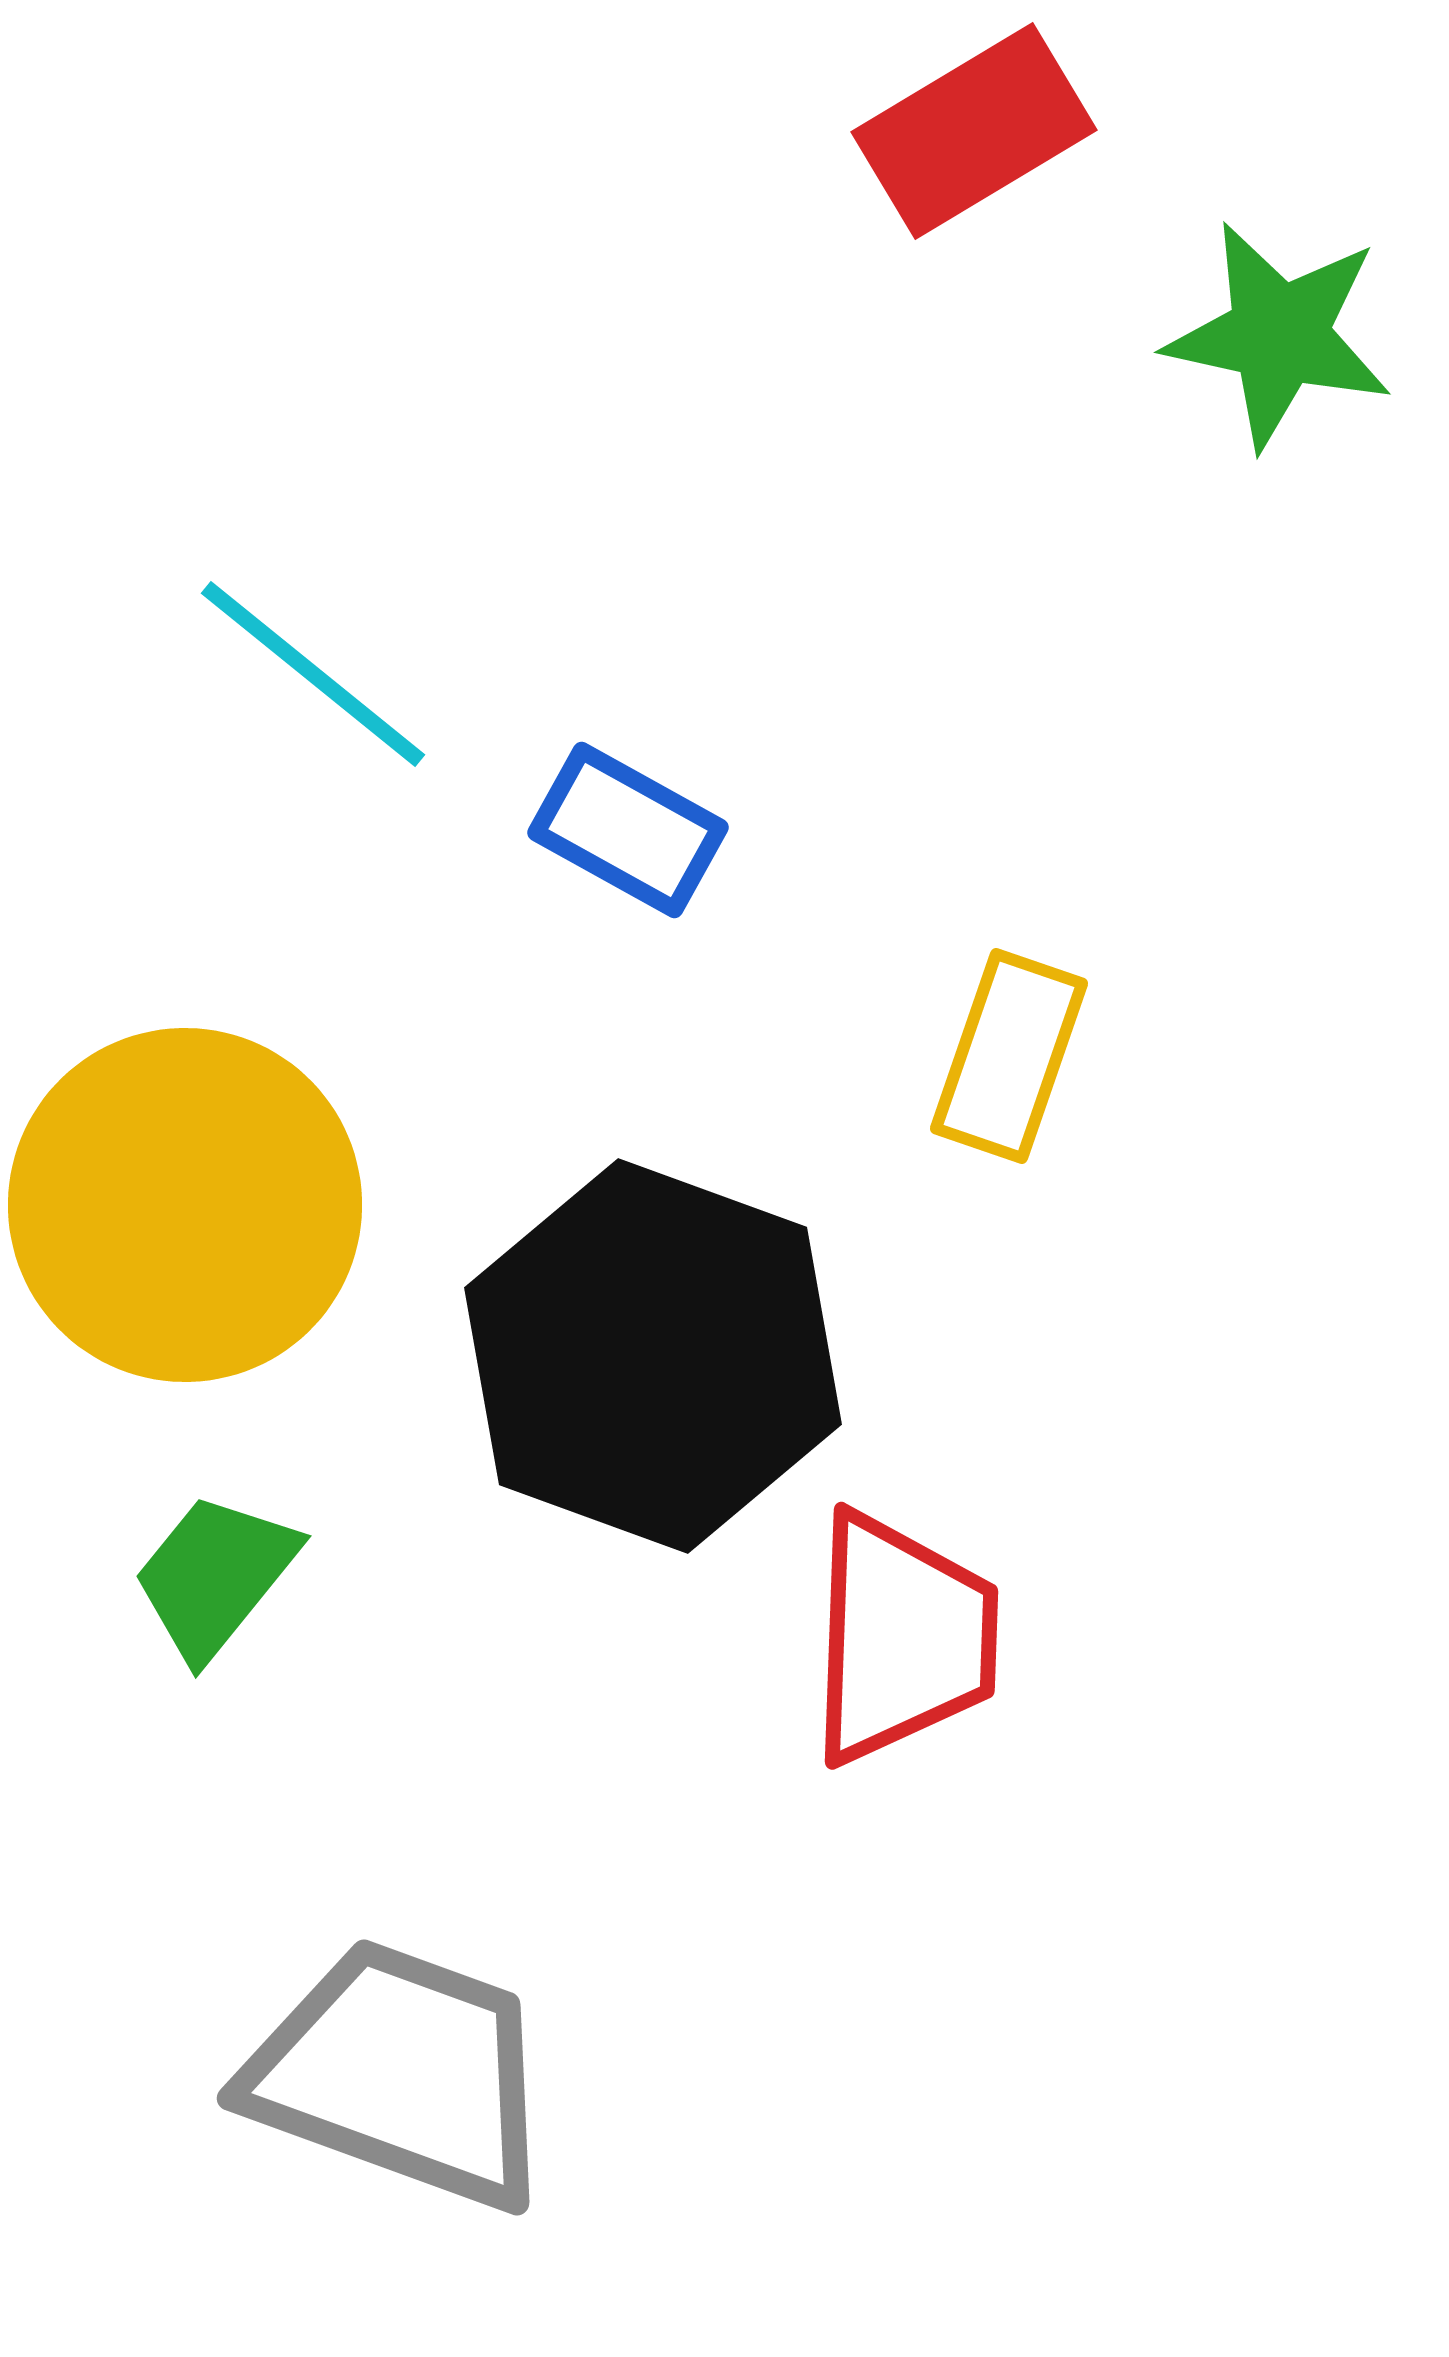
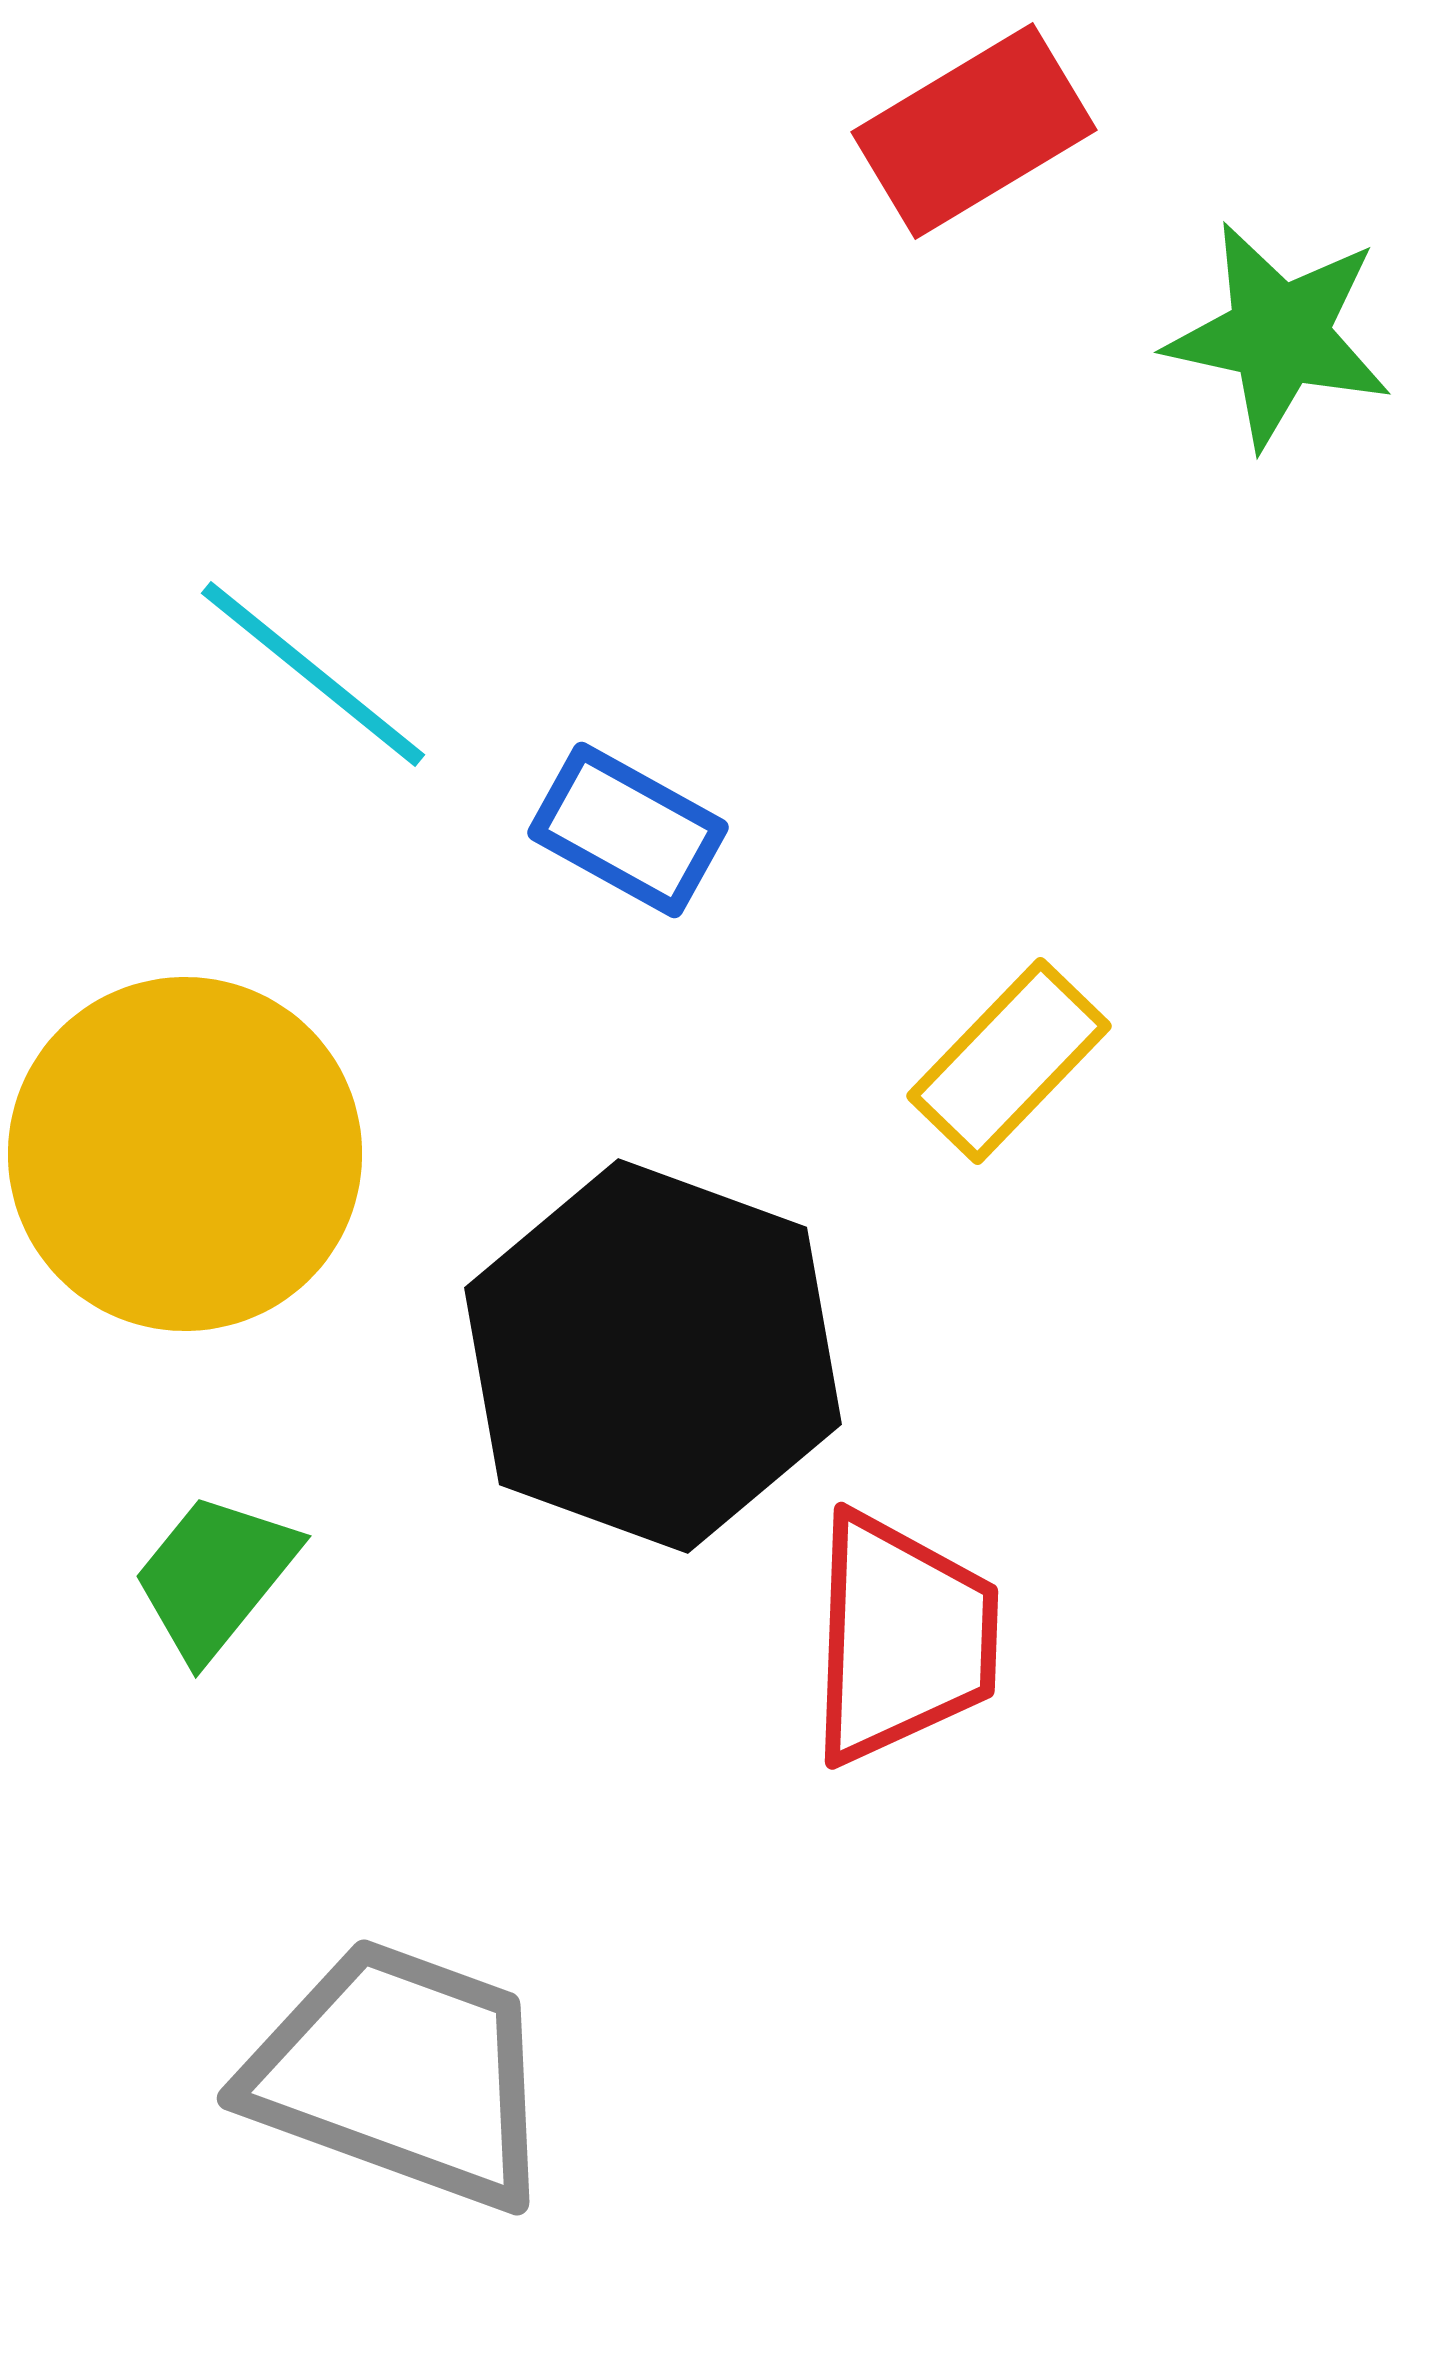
yellow rectangle: moved 5 px down; rotated 25 degrees clockwise
yellow circle: moved 51 px up
